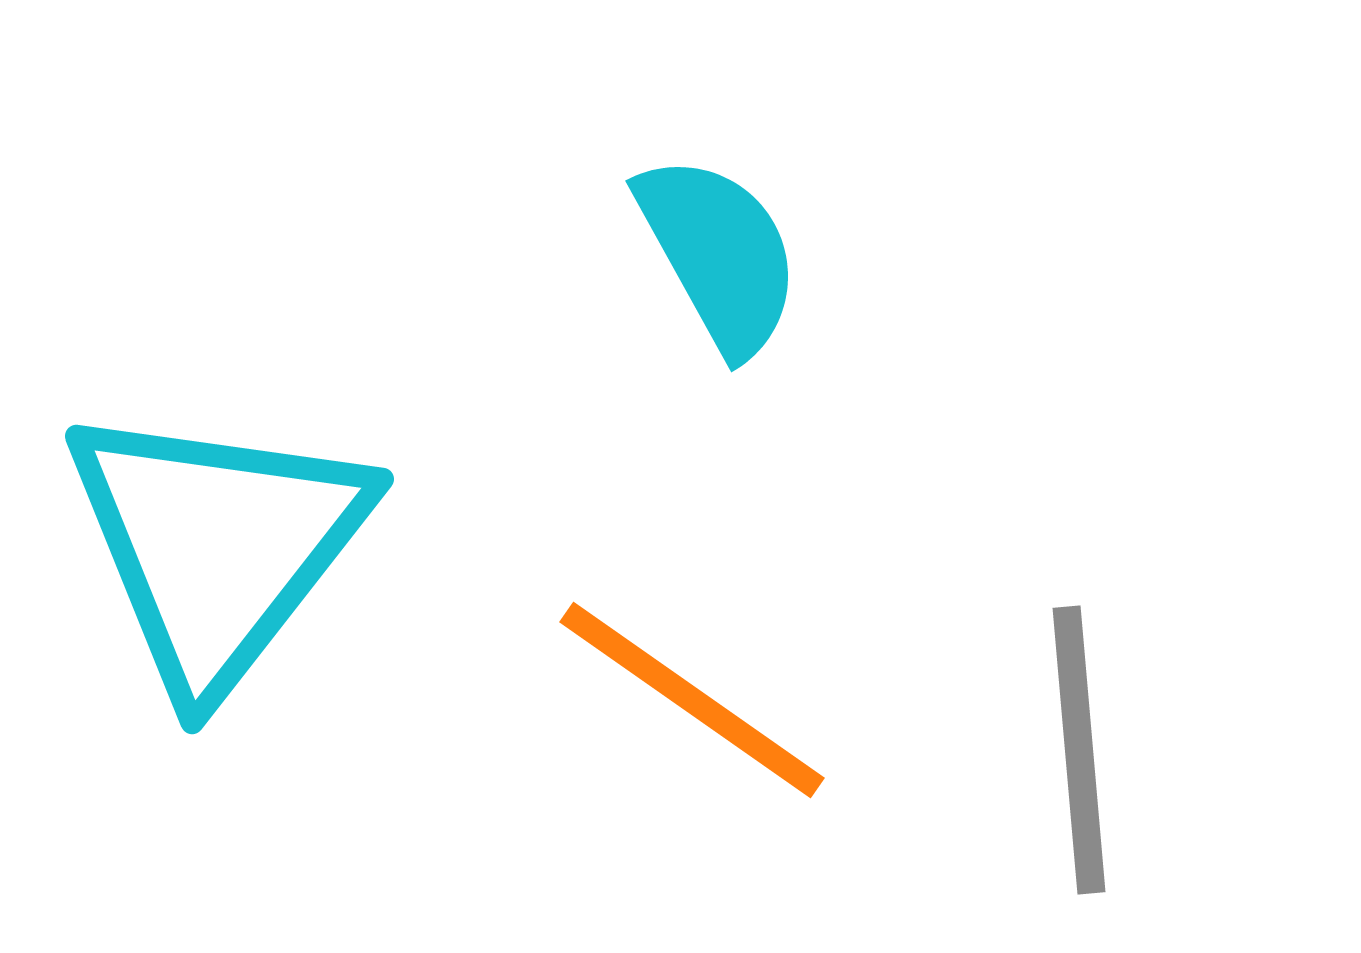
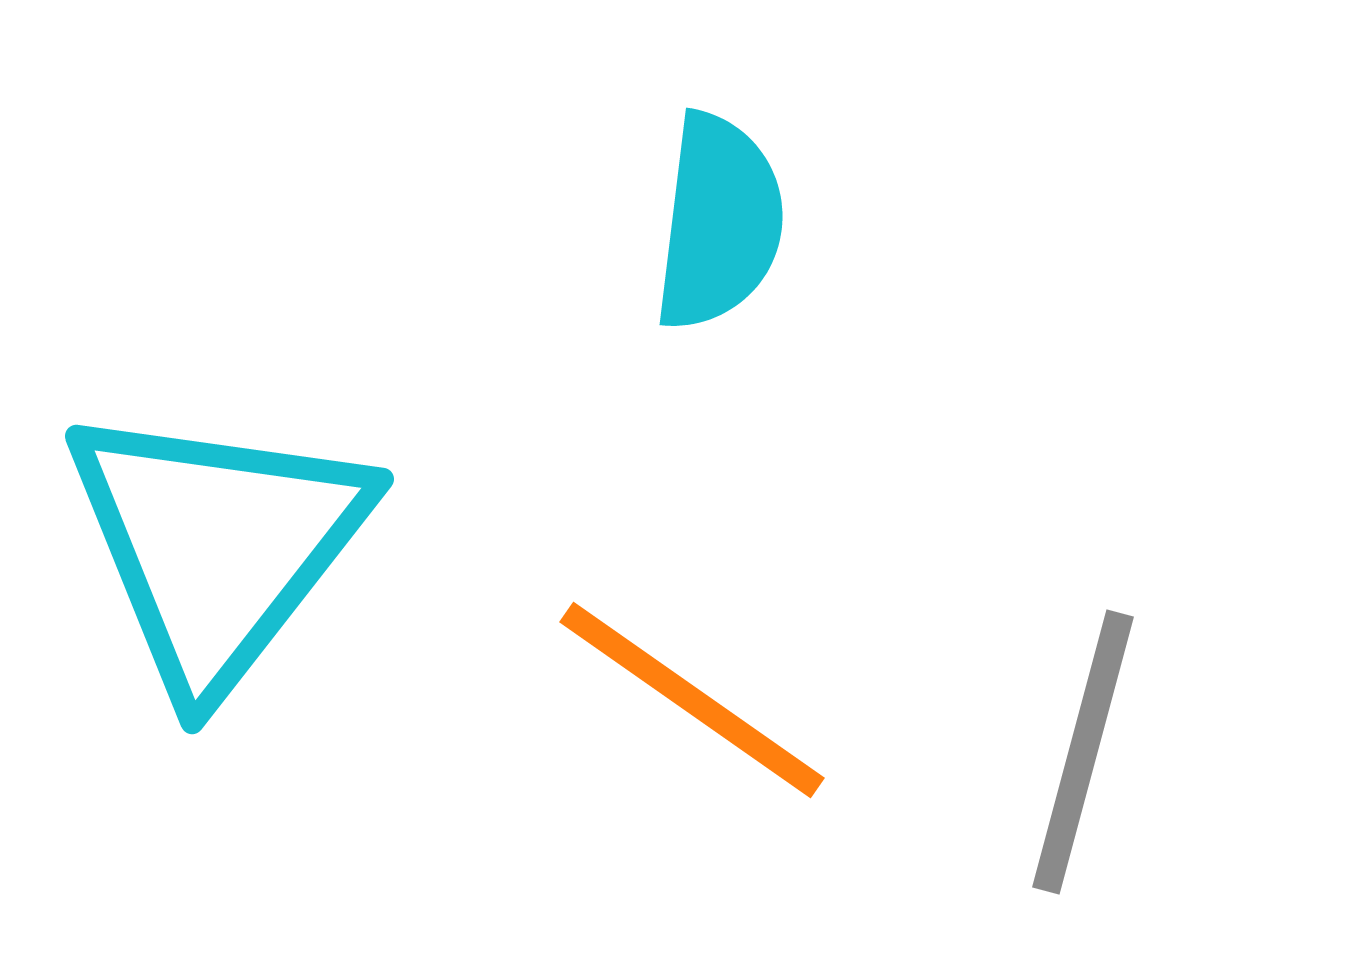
cyan semicircle: moved 32 px up; rotated 36 degrees clockwise
gray line: moved 4 px right, 2 px down; rotated 20 degrees clockwise
